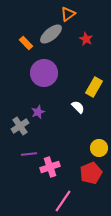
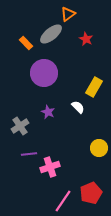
purple star: moved 10 px right; rotated 24 degrees counterclockwise
red pentagon: moved 20 px down
